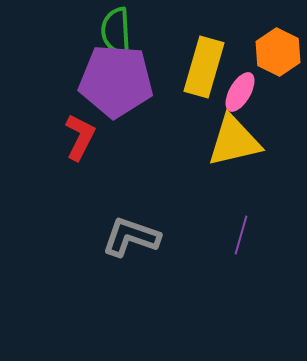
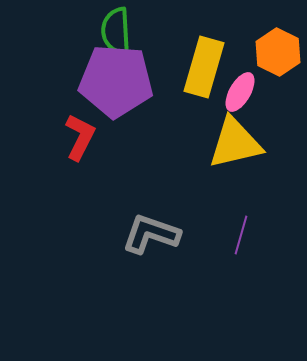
yellow triangle: moved 1 px right, 2 px down
gray L-shape: moved 20 px right, 3 px up
